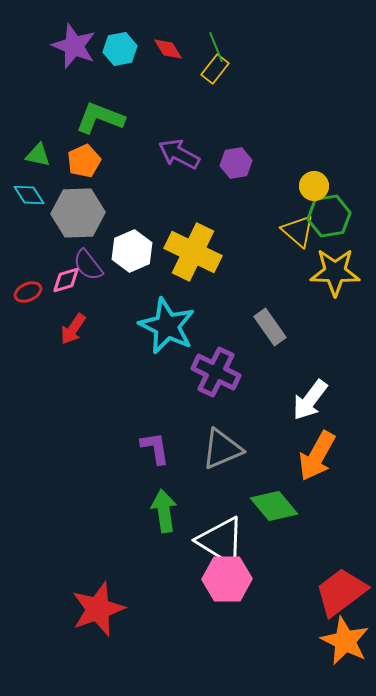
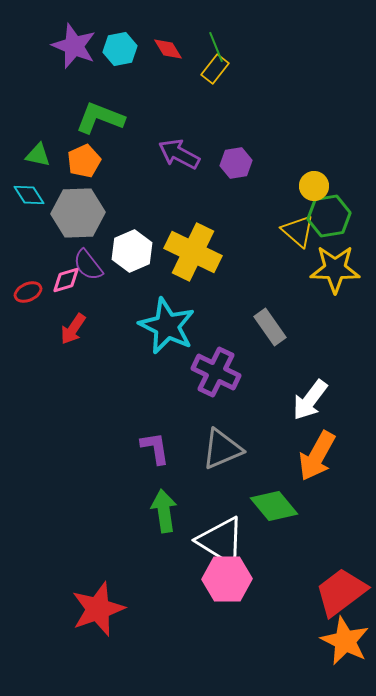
yellow star: moved 3 px up
